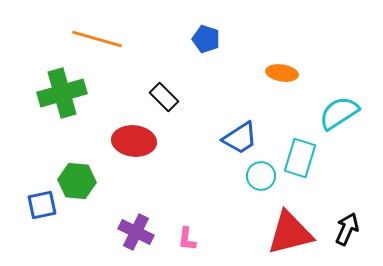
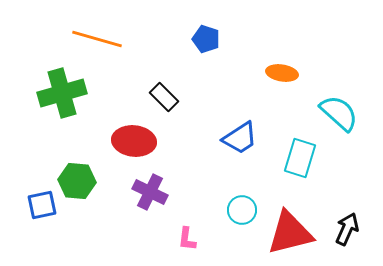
cyan semicircle: rotated 75 degrees clockwise
cyan circle: moved 19 px left, 34 px down
purple cross: moved 14 px right, 40 px up
